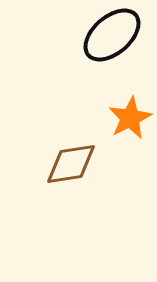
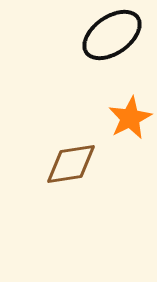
black ellipse: rotated 6 degrees clockwise
